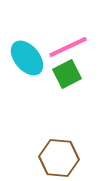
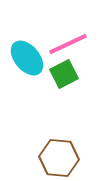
pink line: moved 3 px up
green square: moved 3 px left
